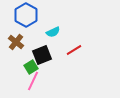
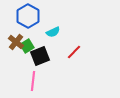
blue hexagon: moved 2 px right, 1 px down
red line: moved 2 px down; rotated 14 degrees counterclockwise
black square: moved 2 px left, 1 px down
green square: moved 4 px left, 21 px up
pink line: rotated 18 degrees counterclockwise
